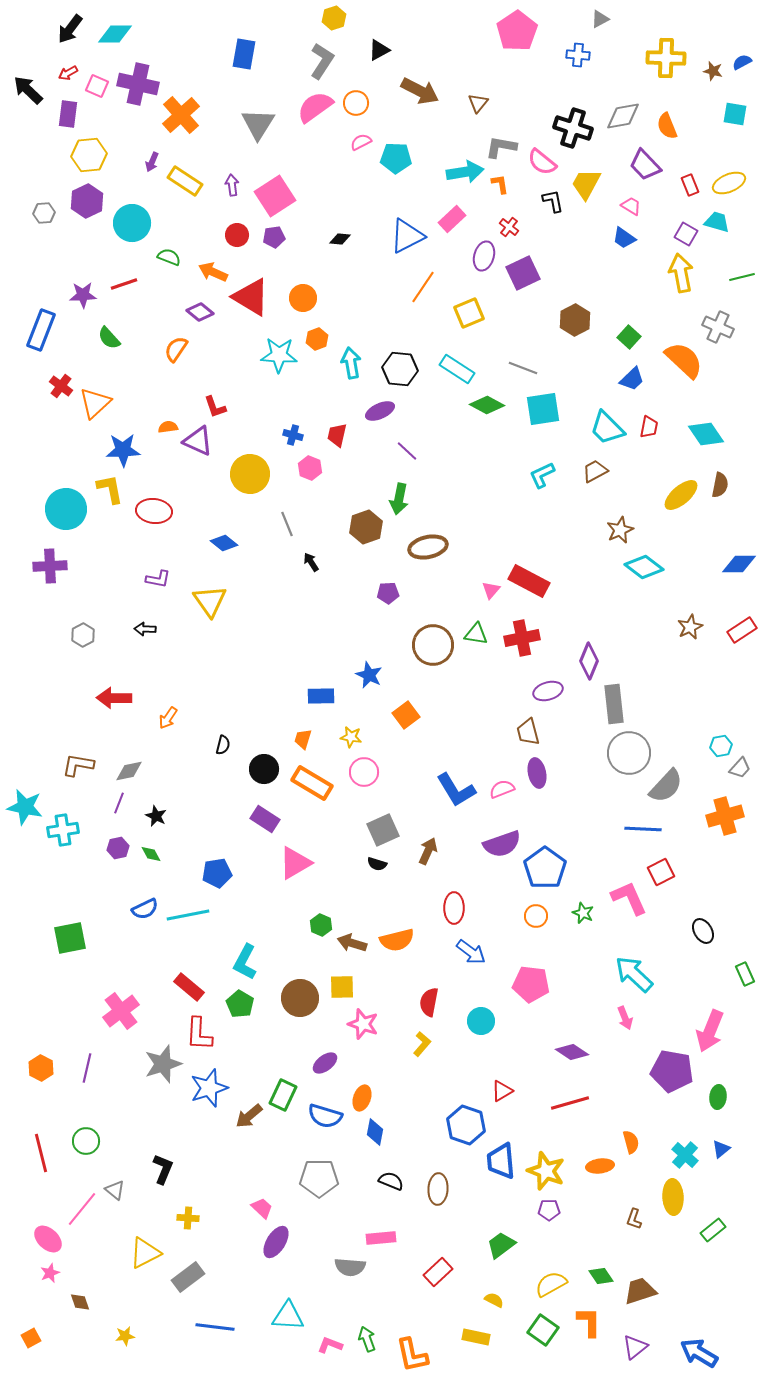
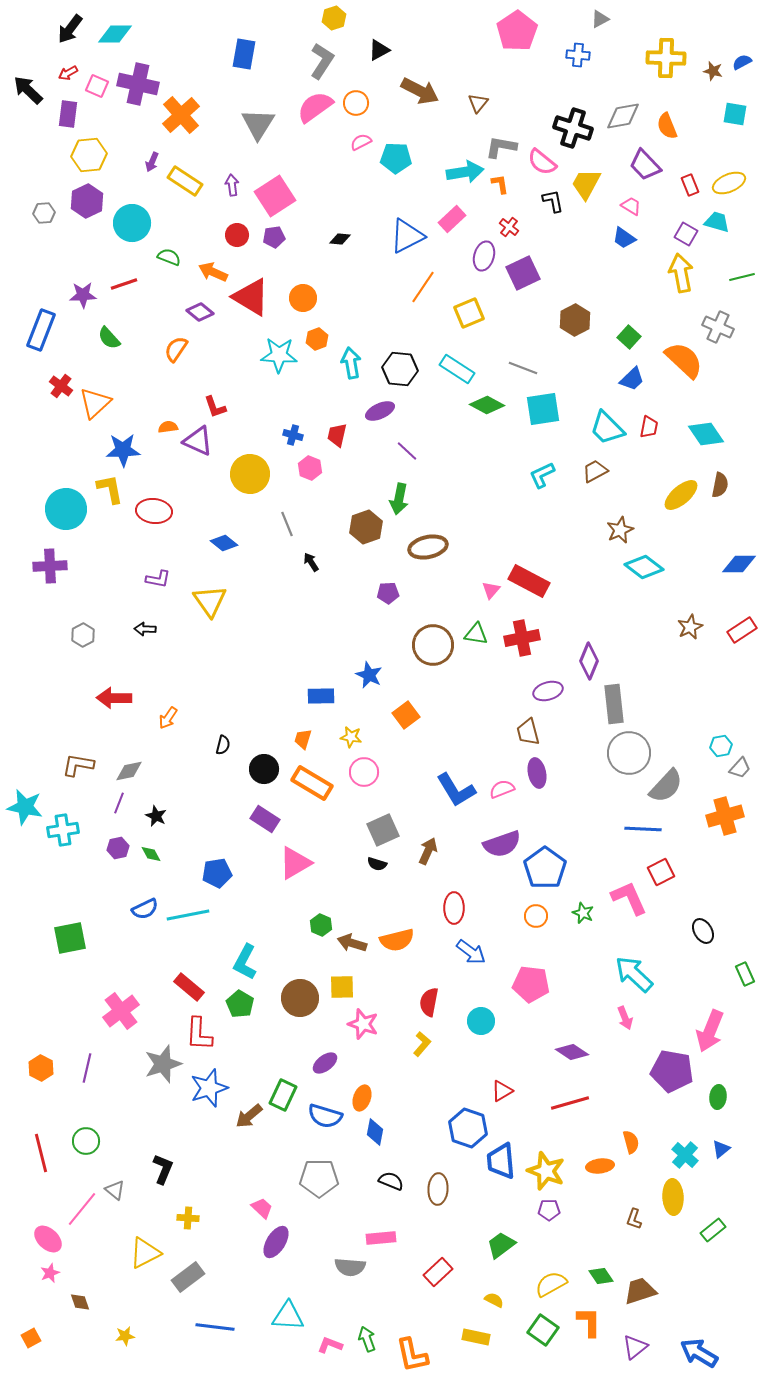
blue hexagon at (466, 1125): moved 2 px right, 3 px down
